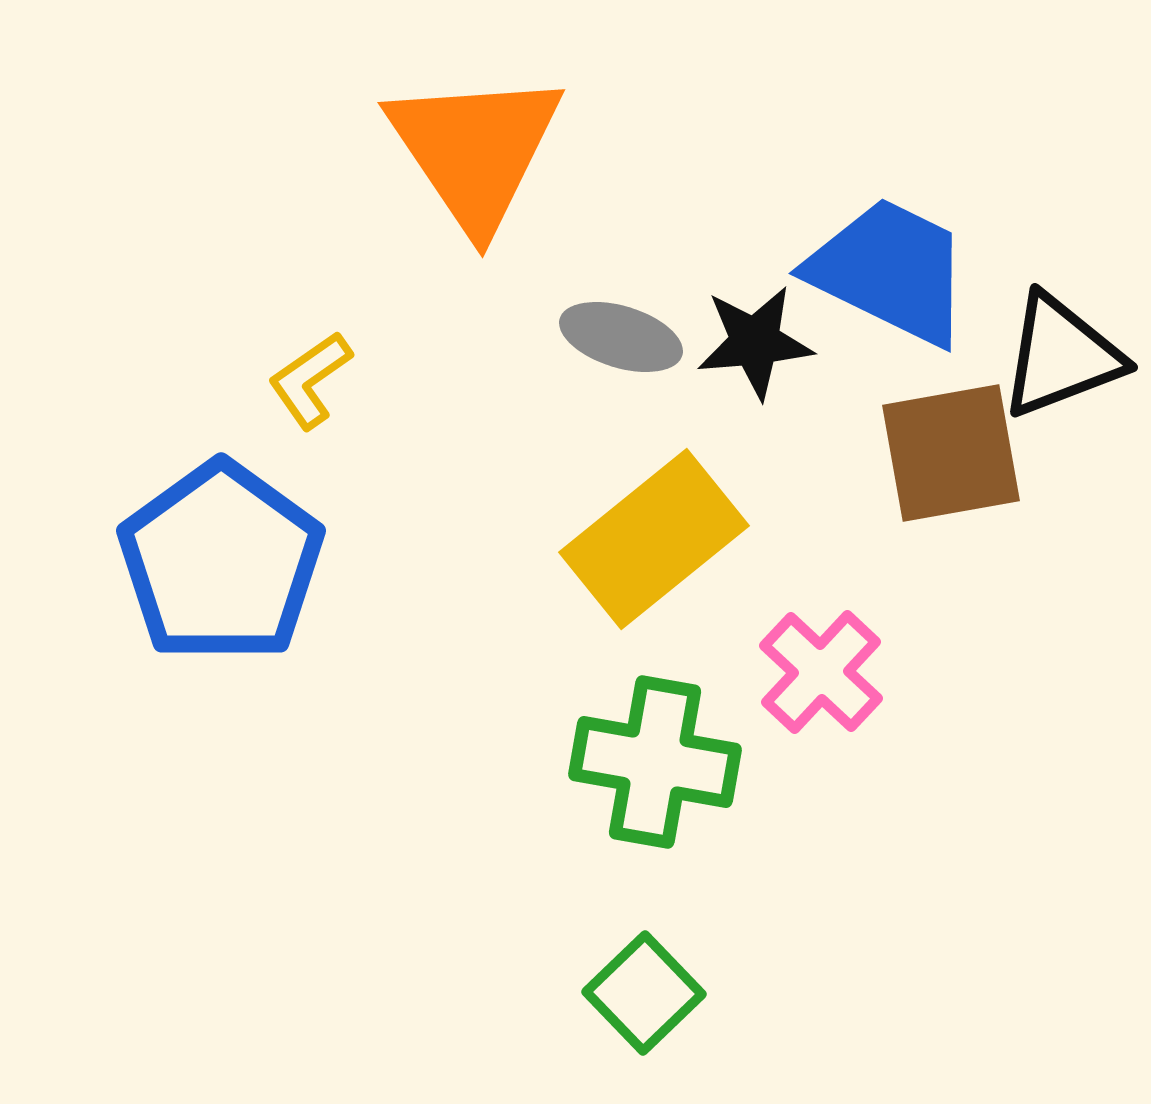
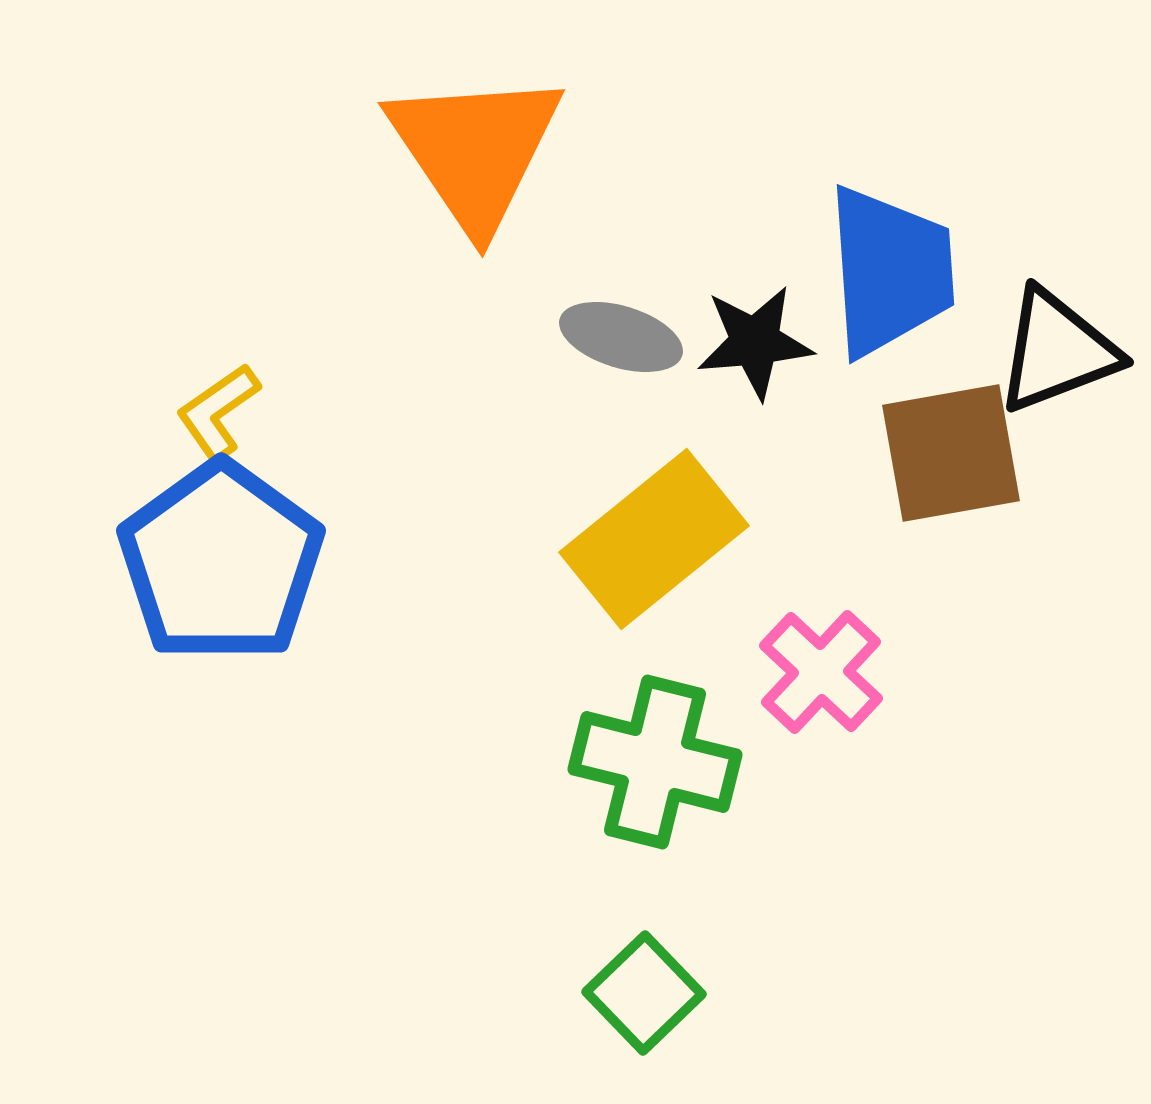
blue trapezoid: rotated 60 degrees clockwise
black triangle: moved 4 px left, 5 px up
yellow L-shape: moved 92 px left, 32 px down
green cross: rotated 4 degrees clockwise
